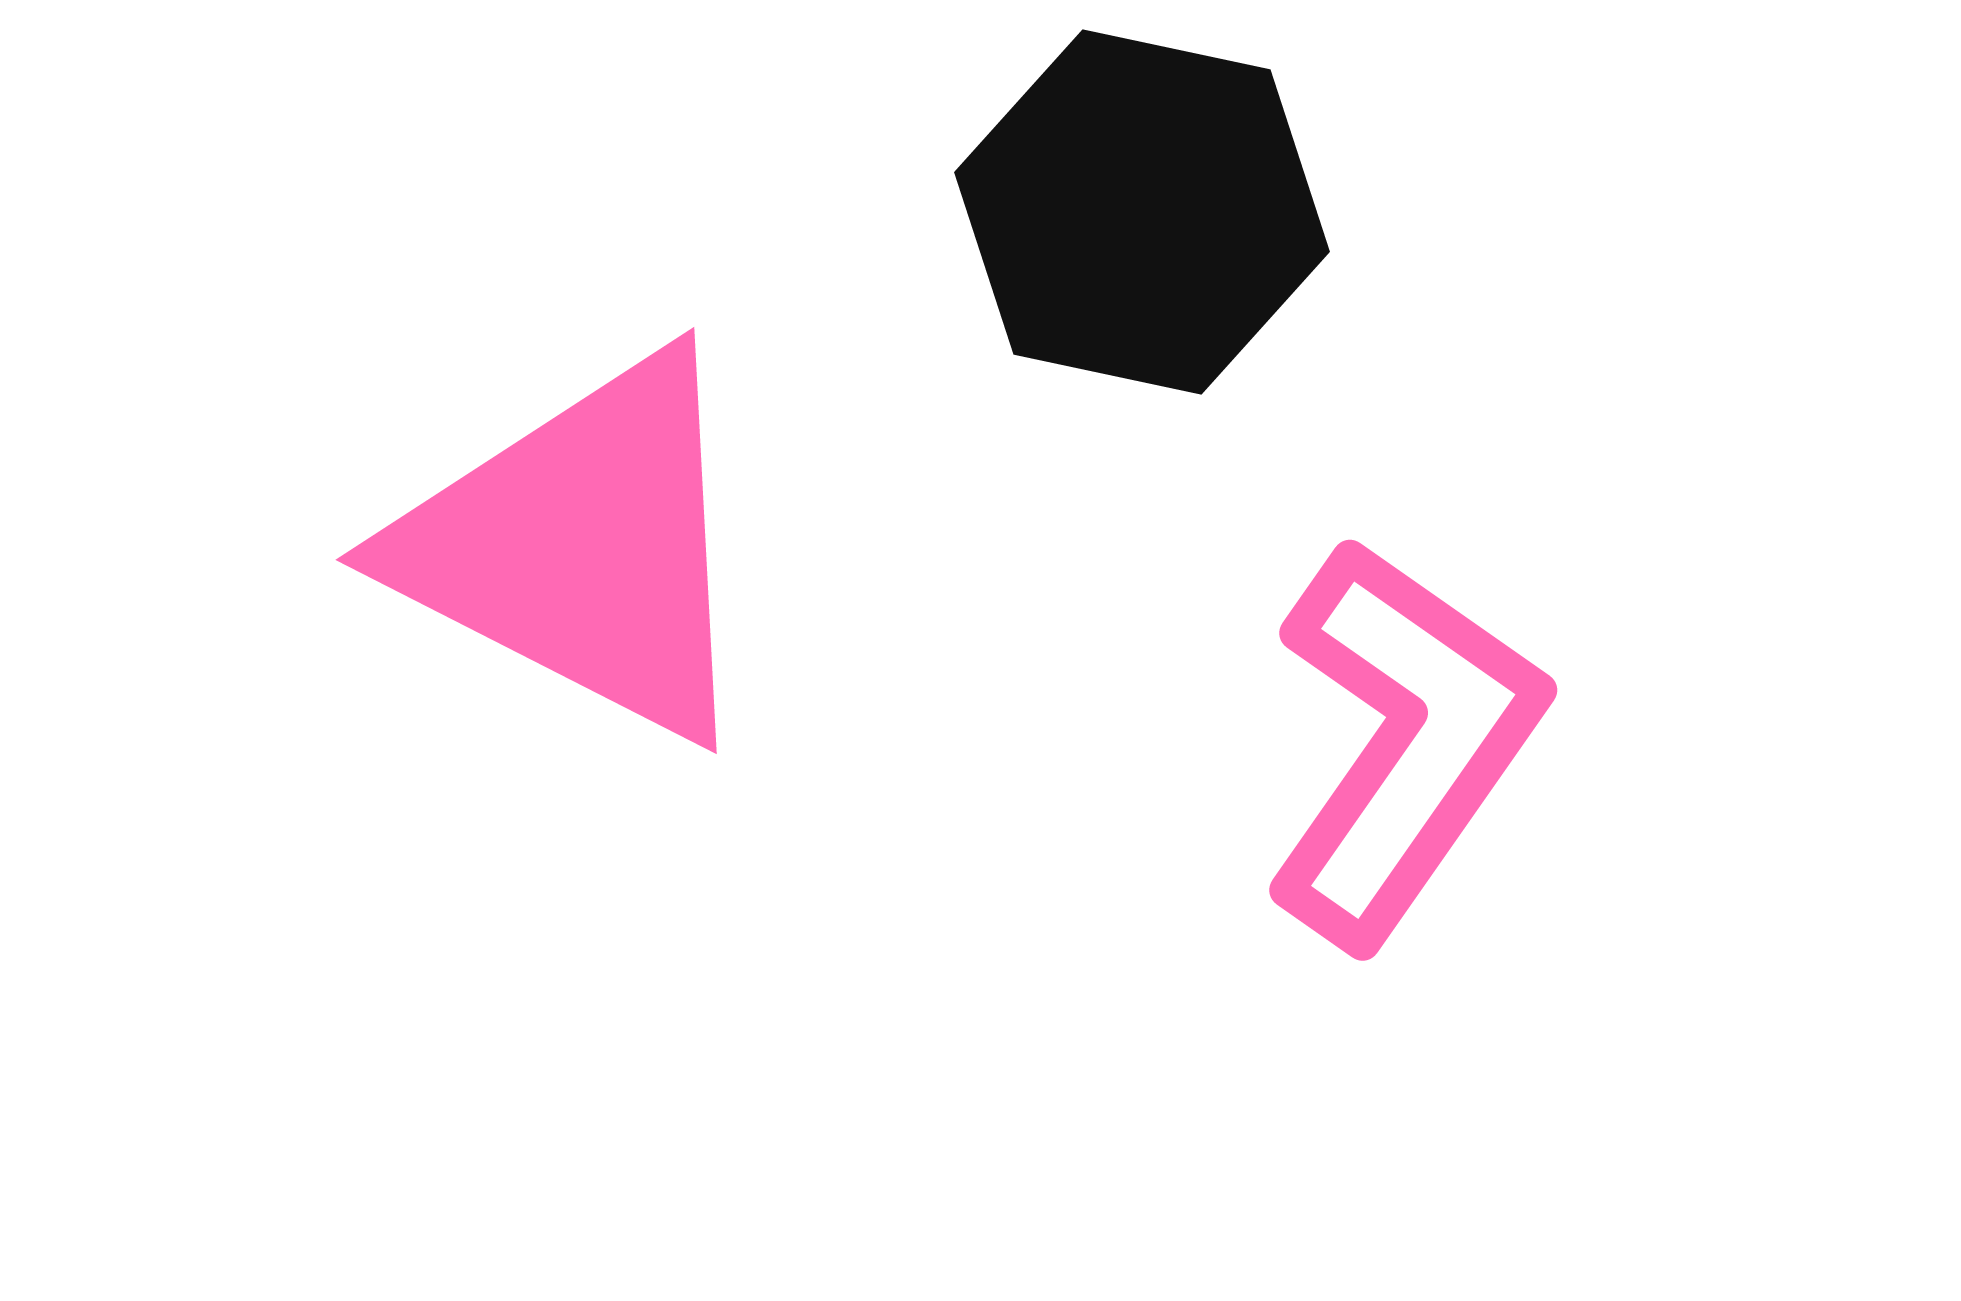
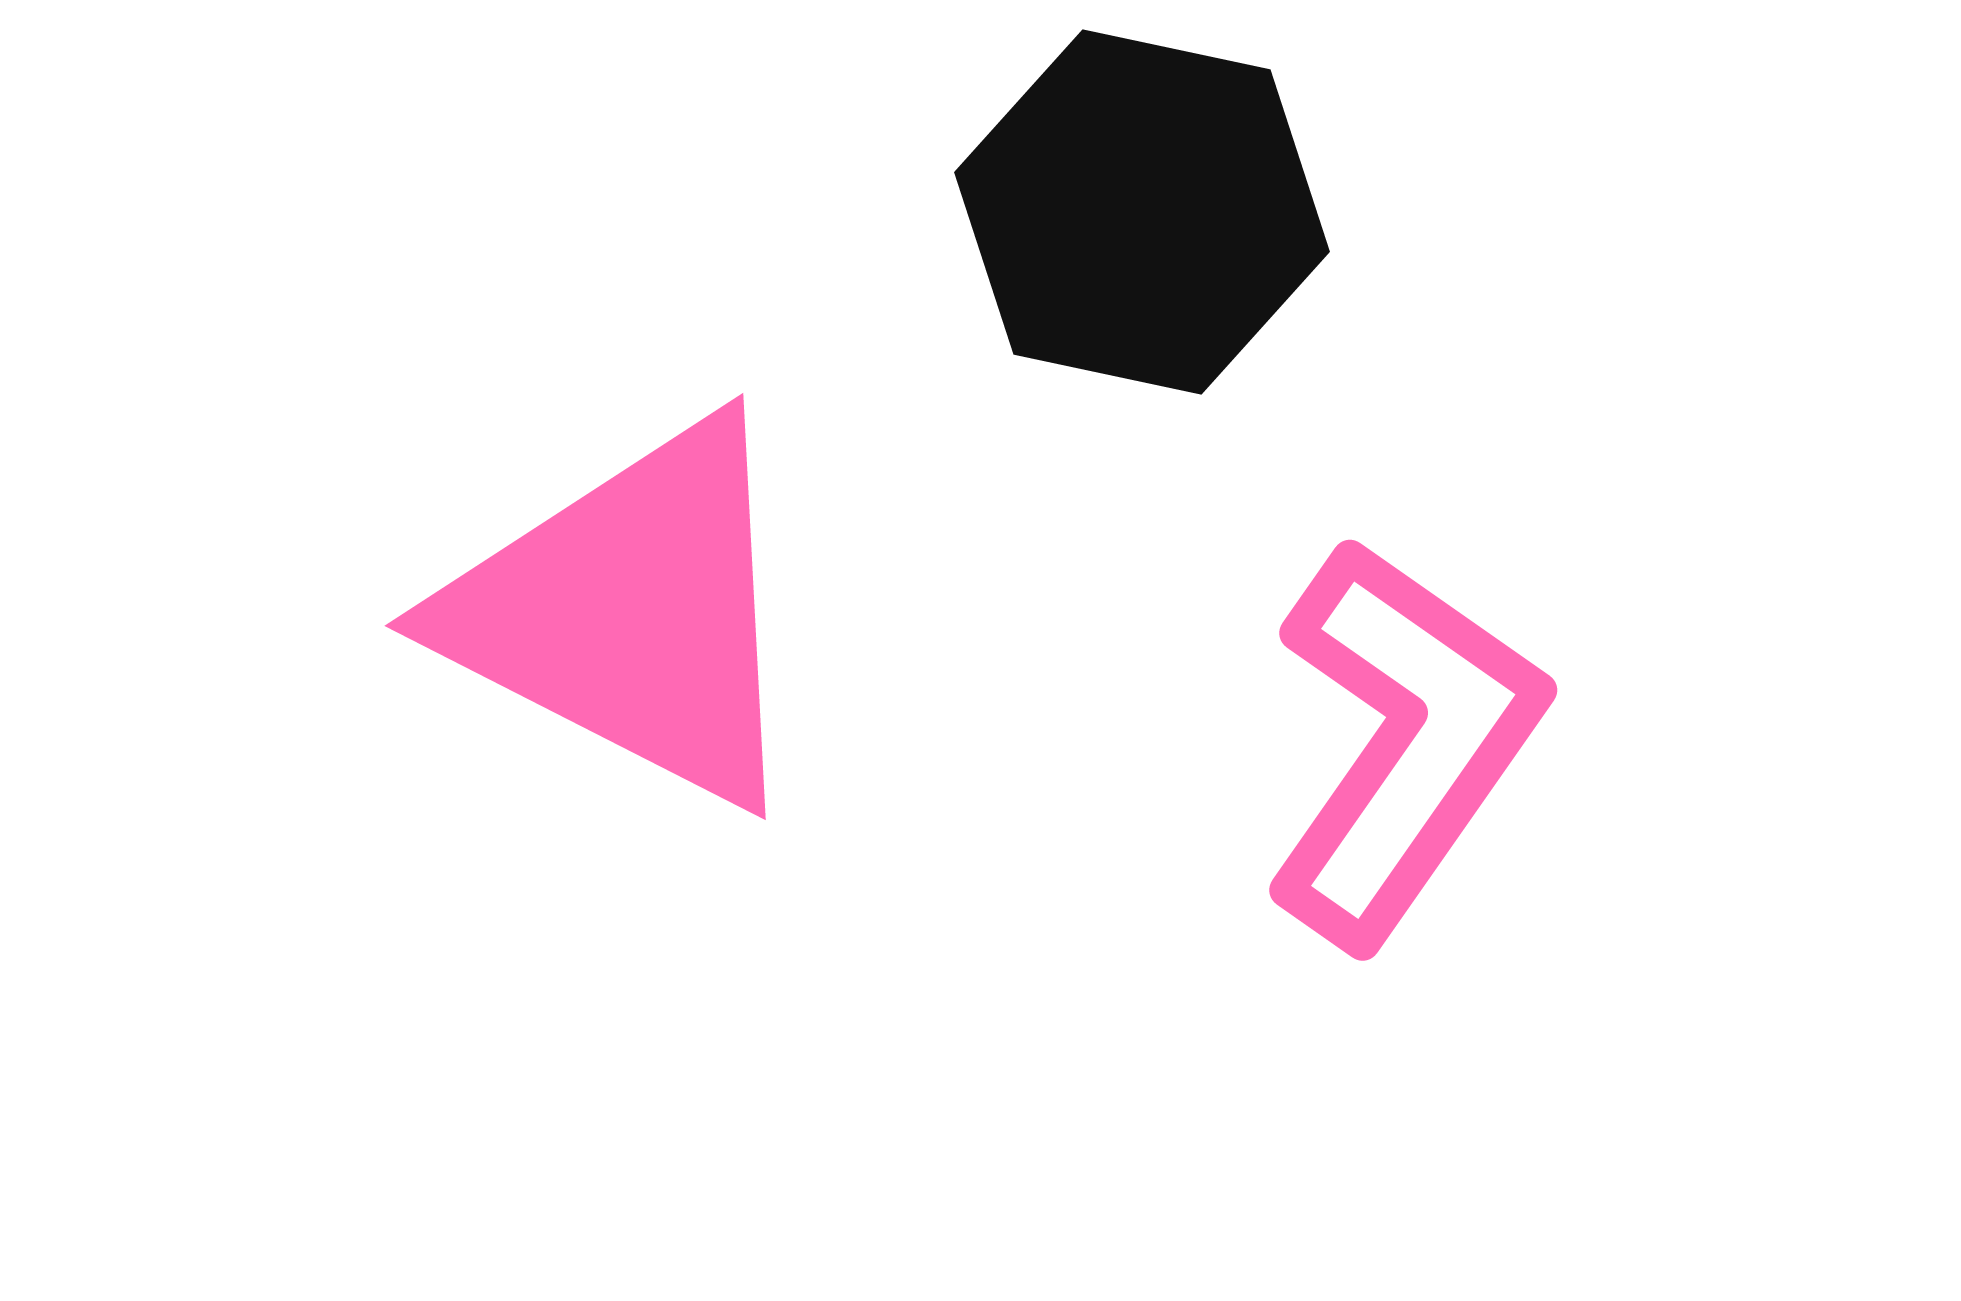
pink triangle: moved 49 px right, 66 px down
